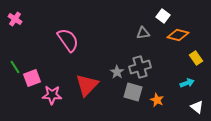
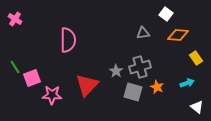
white square: moved 3 px right, 2 px up
orange diamond: rotated 10 degrees counterclockwise
pink semicircle: rotated 35 degrees clockwise
gray star: moved 1 px left, 1 px up
orange star: moved 13 px up
